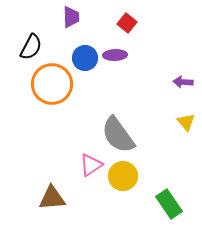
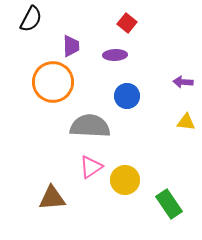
purple trapezoid: moved 29 px down
black semicircle: moved 28 px up
blue circle: moved 42 px right, 38 px down
orange circle: moved 1 px right, 2 px up
yellow triangle: rotated 42 degrees counterclockwise
gray semicircle: moved 28 px left, 9 px up; rotated 129 degrees clockwise
pink triangle: moved 2 px down
yellow circle: moved 2 px right, 4 px down
